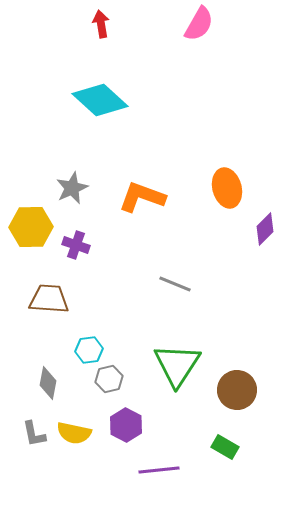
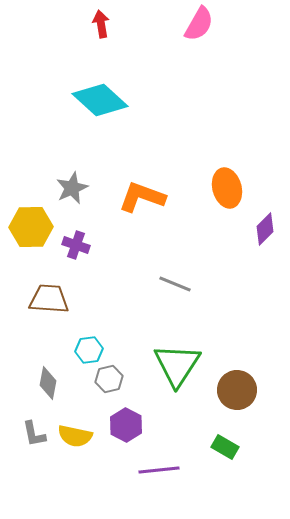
yellow semicircle: moved 1 px right, 3 px down
